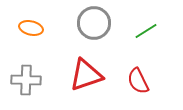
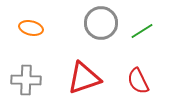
gray circle: moved 7 px right
green line: moved 4 px left
red triangle: moved 2 px left, 3 px down
